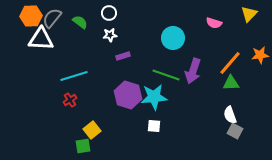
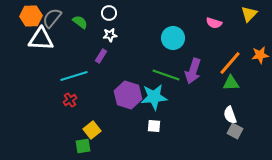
purple rectangle: moved 22 px left; rotated 40 degrees counterclockwise
